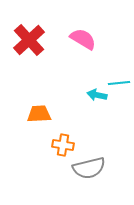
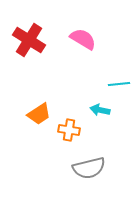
red cross: rotated 16 degrees counterclockwise
cyan line: moved 1 px down
cyan arrow: moved 3 px right, 15 px down
orange trapezoid: rotated 150 degrees clockwise
orange cross: moved 6 px right, 15 px up
